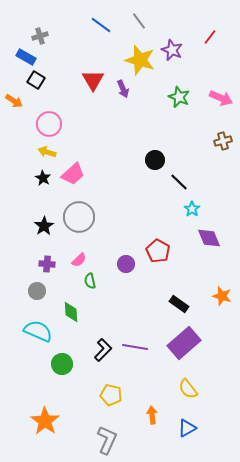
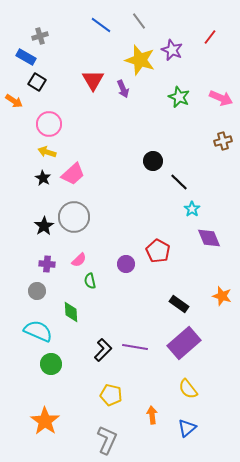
black square at (36, 80): moved 1 px right, 2 px down
black circle at (155, 160): moved 2 px left, 1 px down
gray circle at (79, 217): moved 5 px left
green circle at (62, 364): moved 11 px left
blue triangle at (187, 428): rotated 12 degrees counterclockwise
